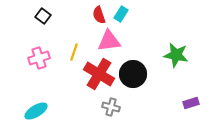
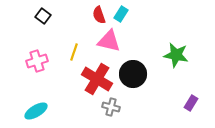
pink triangle: rotated 20 degrees clockwise
pink cross: moved 2 px left, 3 px down
red cross: moved 2 px left, 5 px down
purple rectangle: rotated 42 degrees counterclockwise
